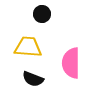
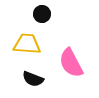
yellow trapezoid: moved 1 px left, 3 px up
pink semicircle: rotated 28 degrees counterclockwise
